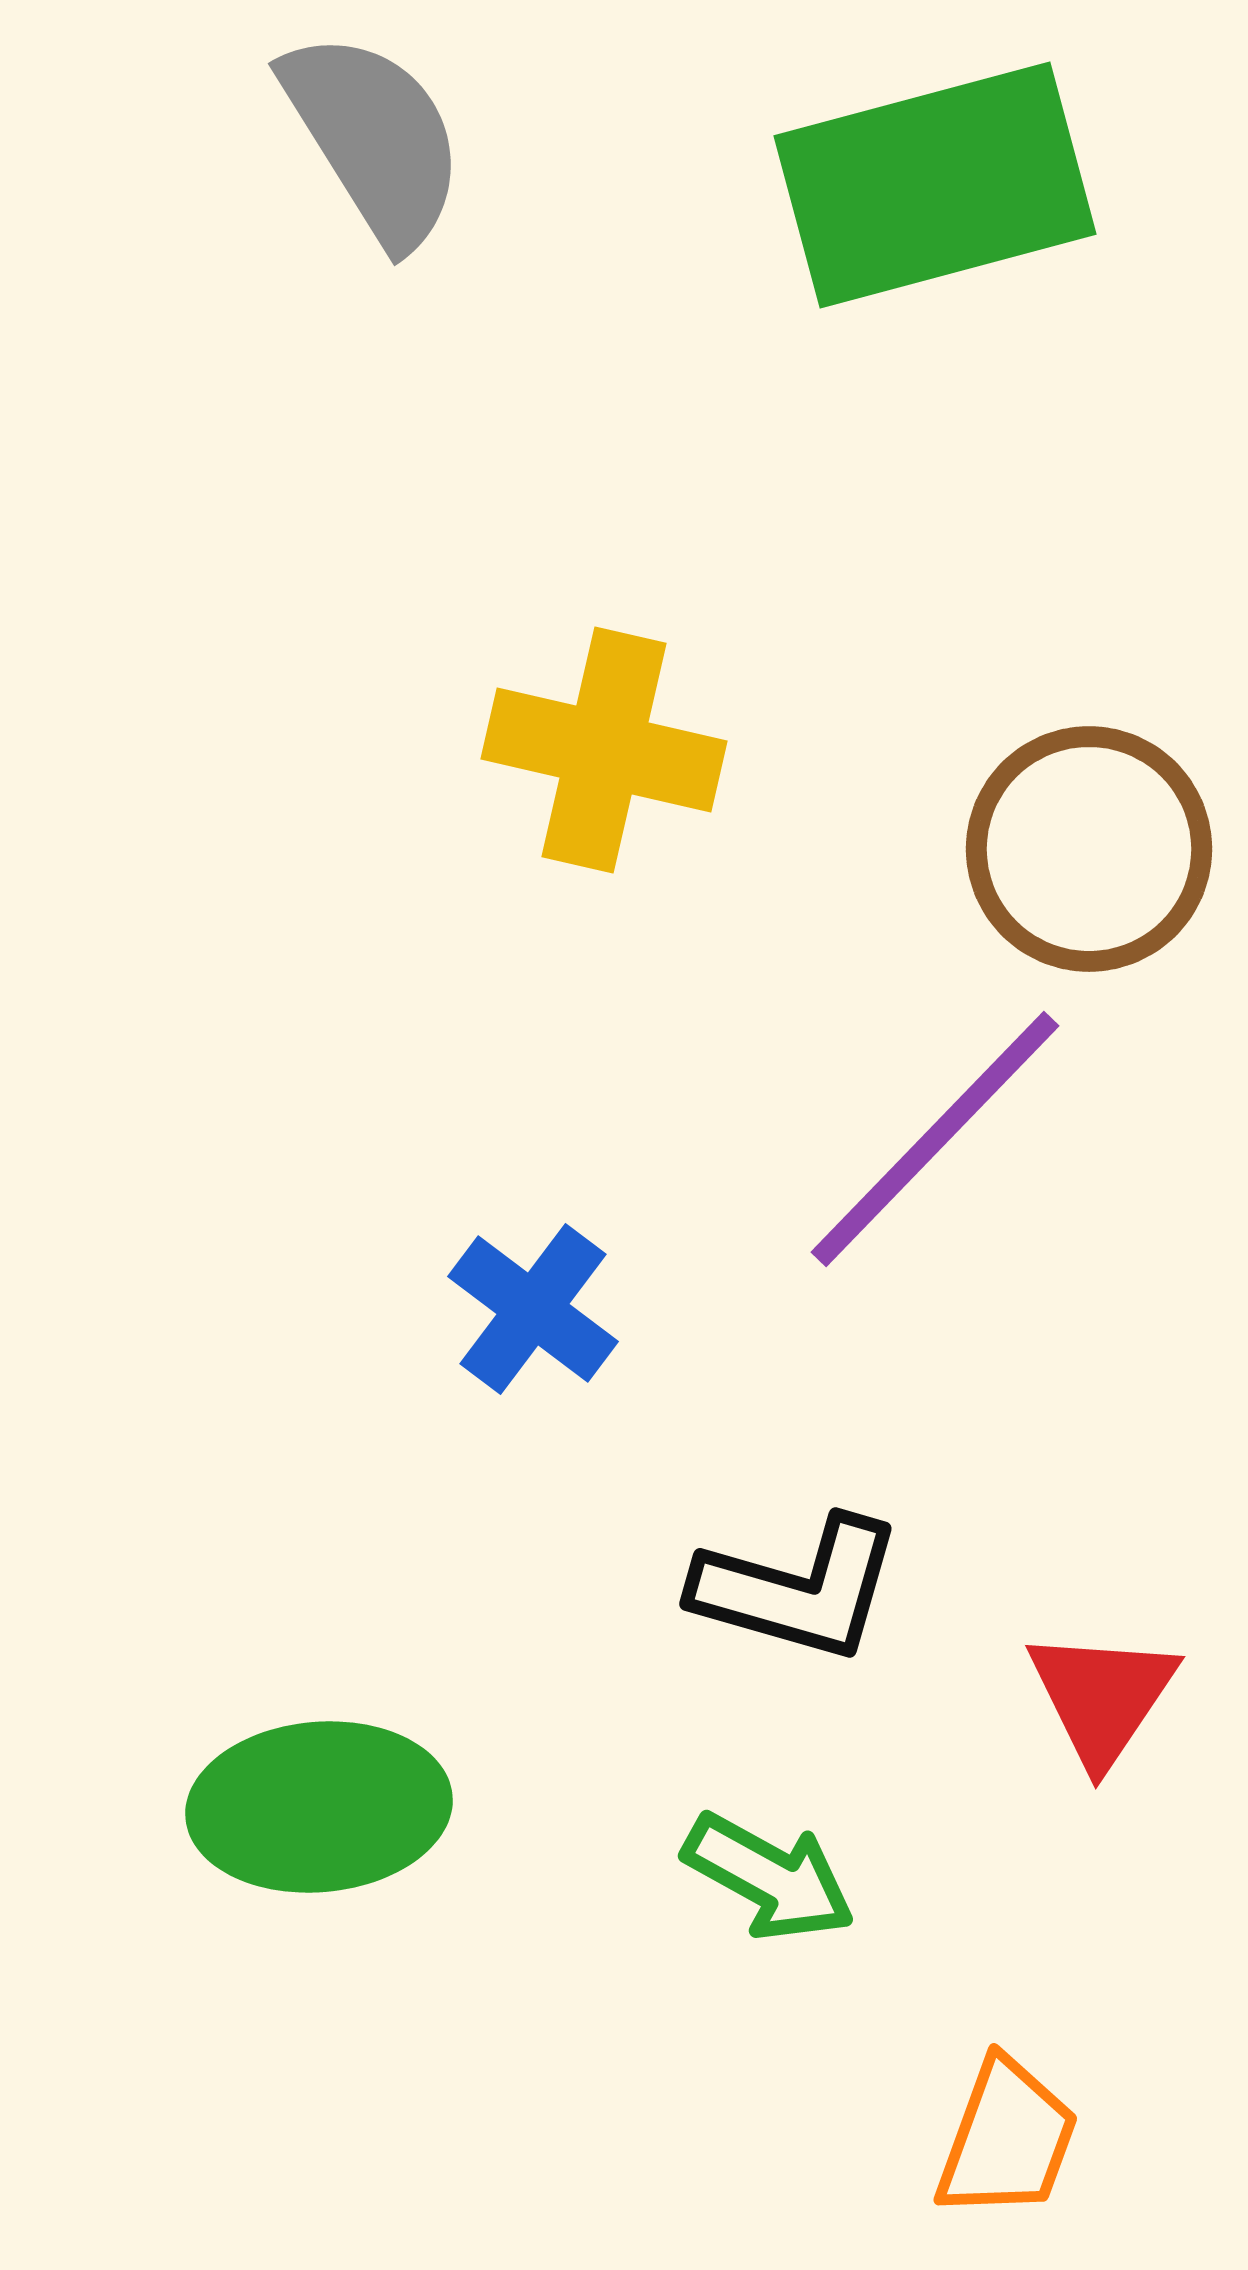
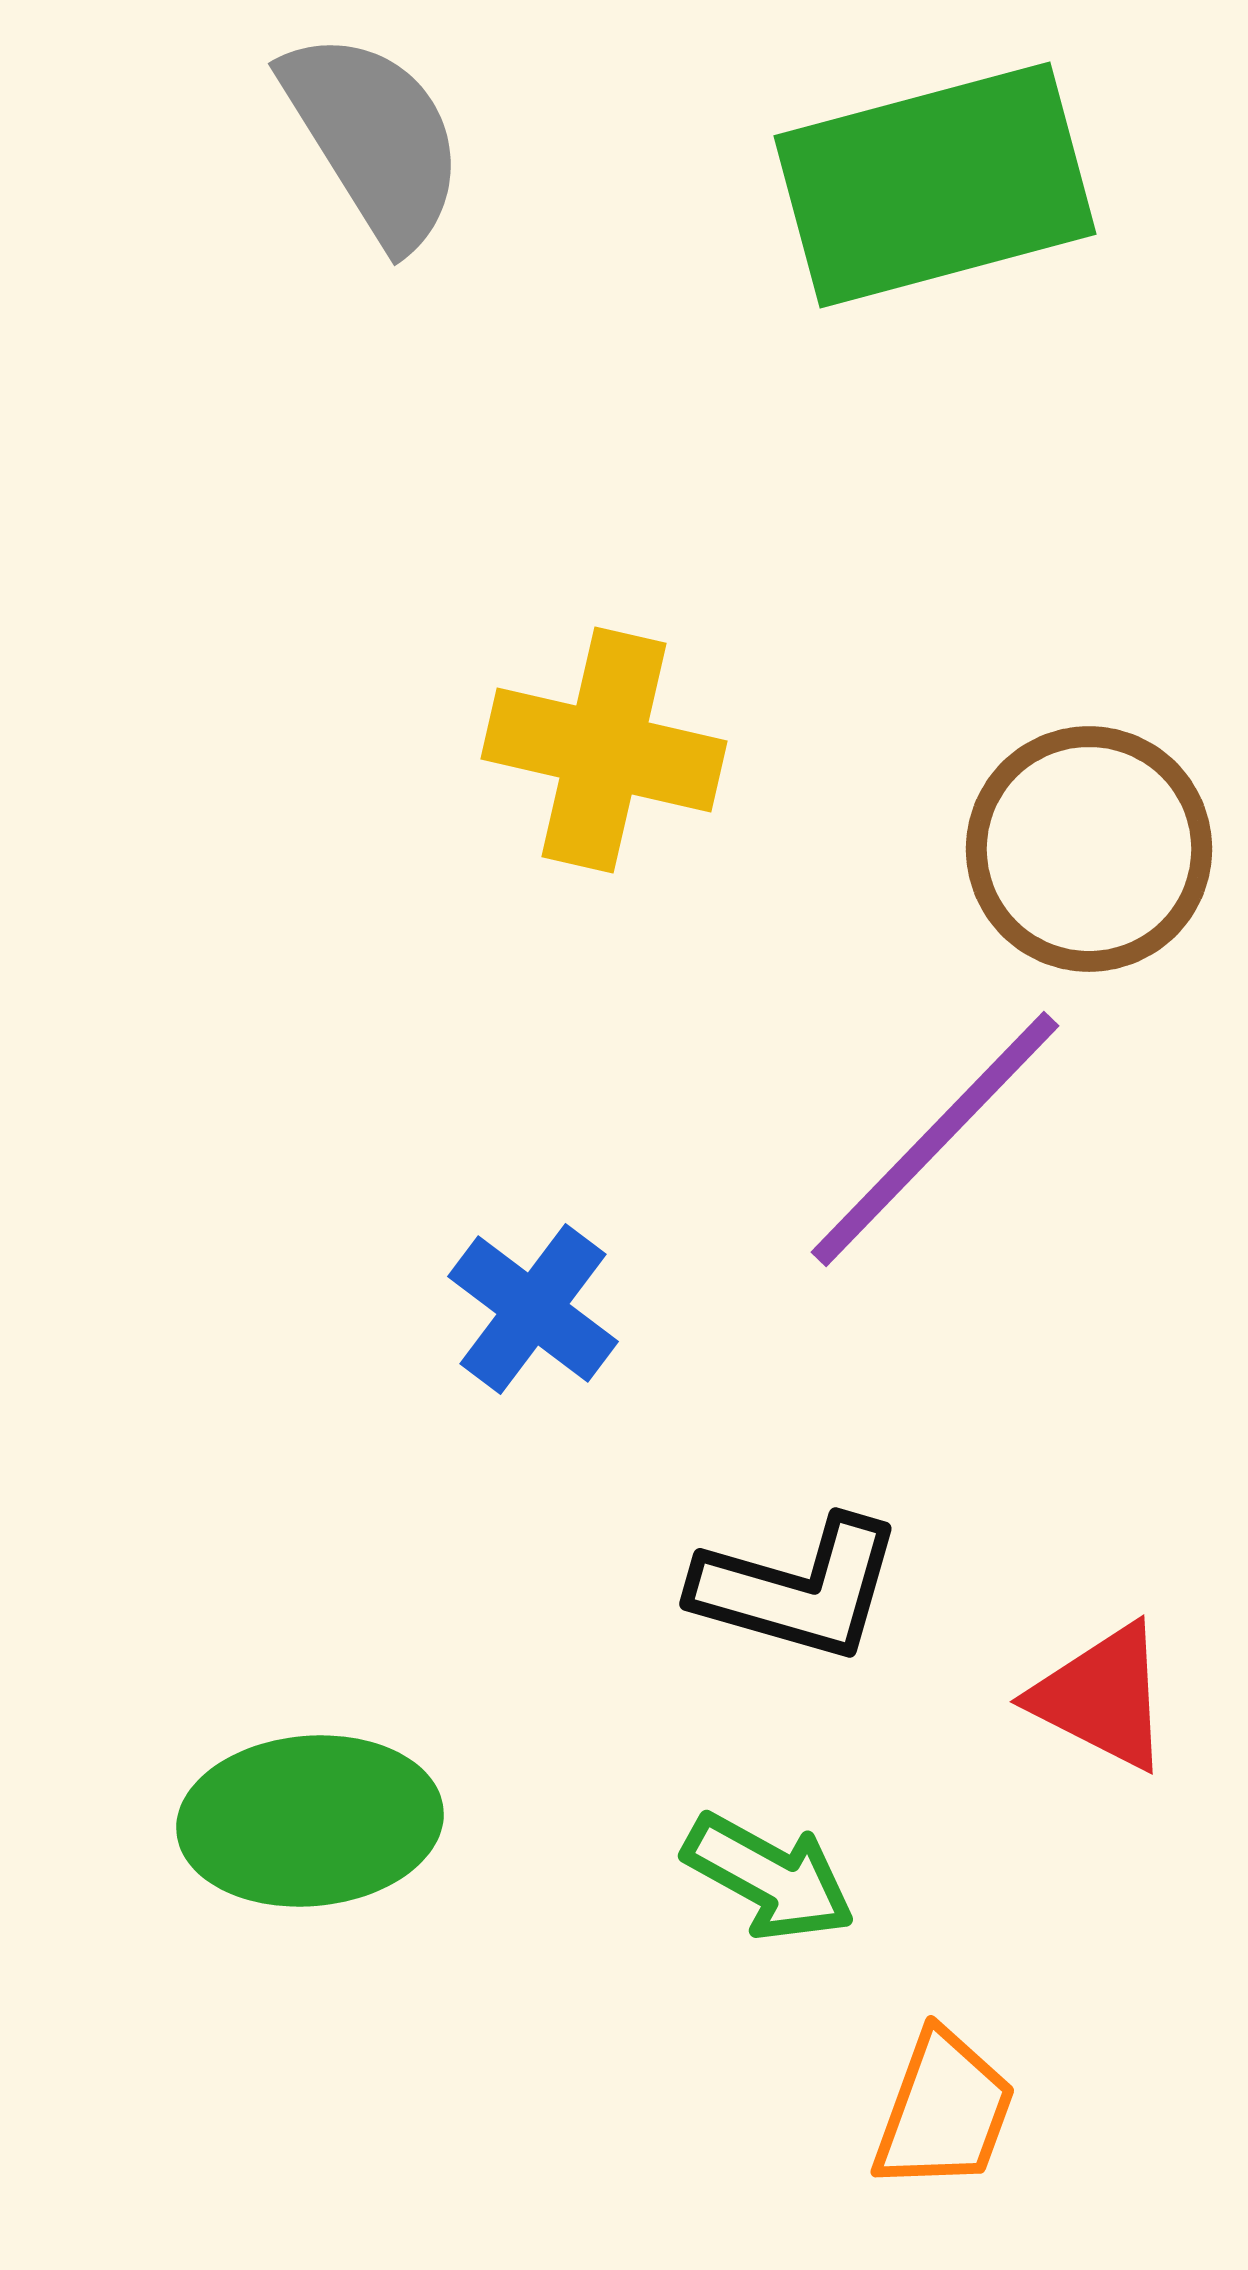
red triangle: rotated 37 degrees counterclockwise
green ellipse: moved 9 px left, 14 px down
orange trapezoid: moved 63 px left, 28 px up
